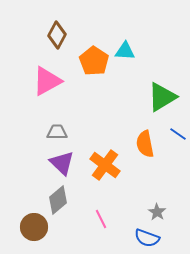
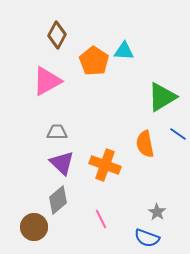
cyan triangle: moved 1 px left
orange cross: rotated 16 degrees counterclockwise
